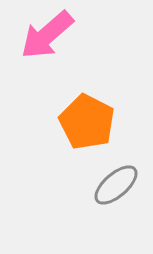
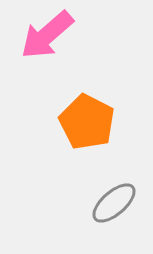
gray ellipse: moved 2 px left, 18 px down
